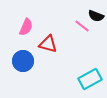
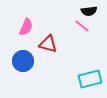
black semicircle: moved 7 px left, 5 px up; rotated 28 degrees counterclockwise
cyan rectangle: rotated 15 degrees clockwise
